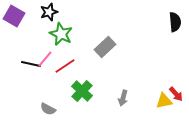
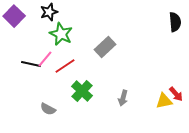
purple square: rotated 15 degrees clockwise
